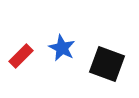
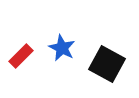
black square: rotated 9 degrees clockwise
